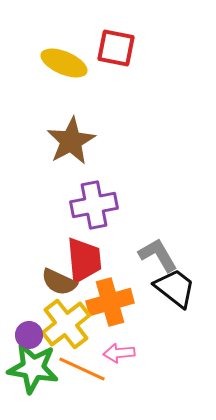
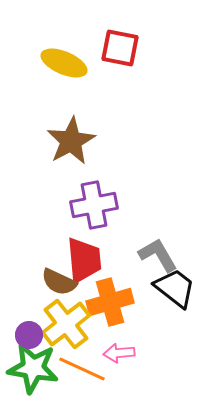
red square: moved 4 px right
